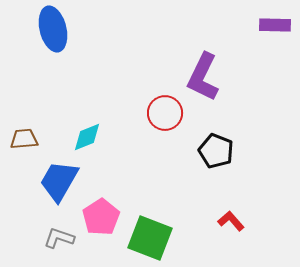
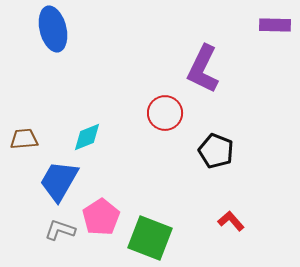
purple L-shape: moved 8 px up
gray L-shape: moved 1 px right, 8 px up
